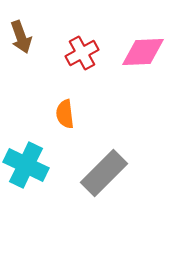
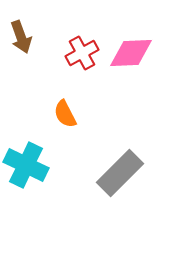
pink diamond: moved 12 px left, 1 px down
orange semicircle: rotated 20 degrees counterclockwise
gray rectangle: moved 16 px right
